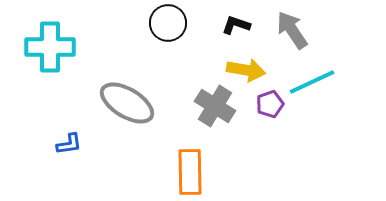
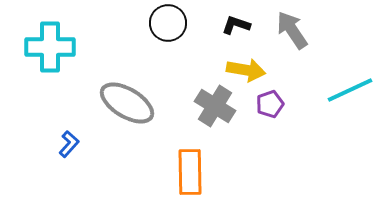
cyan line: moved 38 px right, 8 px down
blue L-shape: rotated 40 degrees counterclockwise
